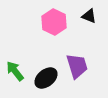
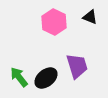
black triangle: moved 1 px right, 1 px down
green arrow: moved 4 px right, 6 px down
